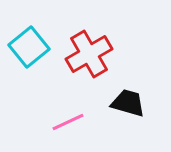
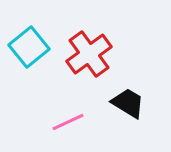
red cross: rotated 6 degrees counterclockwise
black trapezoid: rotated 15 degrees clockwise
